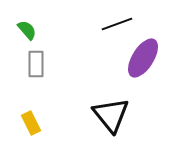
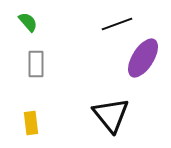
green semicircle: moved 1 px right, 8 px up
yellow rectangle: rotated 20 degrees clockwise
